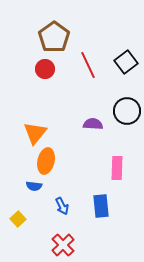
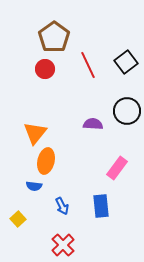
pink rectangle: rotated 35 degrees clockwise
